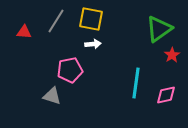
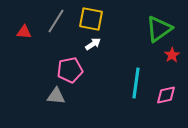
white arrow: rotated 28 degrees counterclockwise
gray triangle: moved 4 px right; rotated 12 degrees counterclockwise
